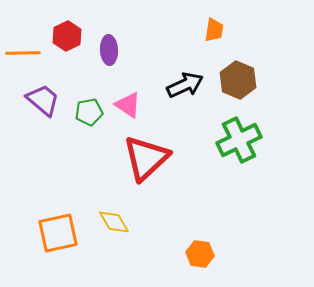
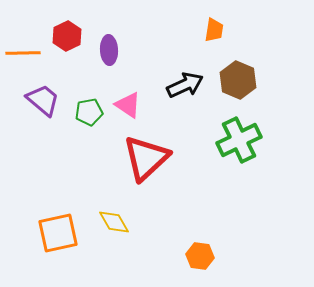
orange hexagon: moved 2 px down
